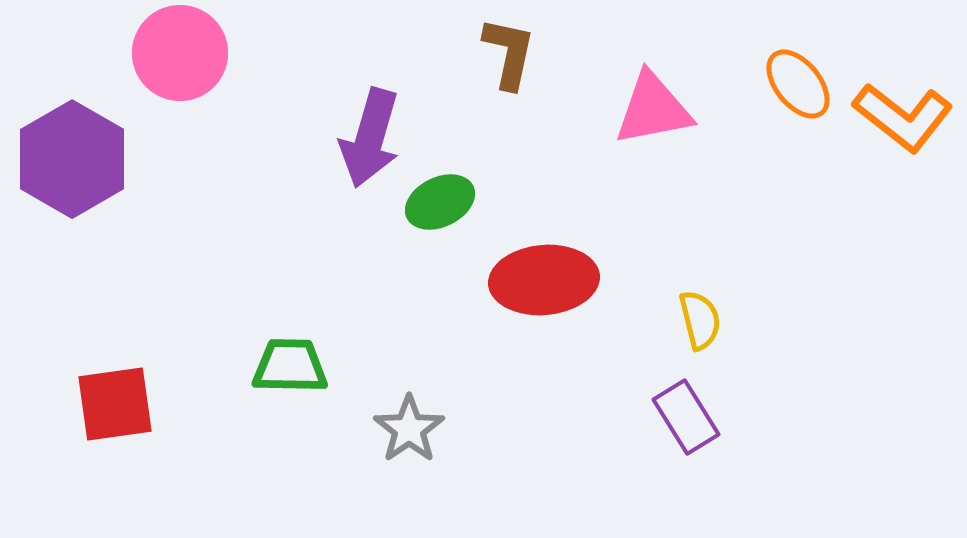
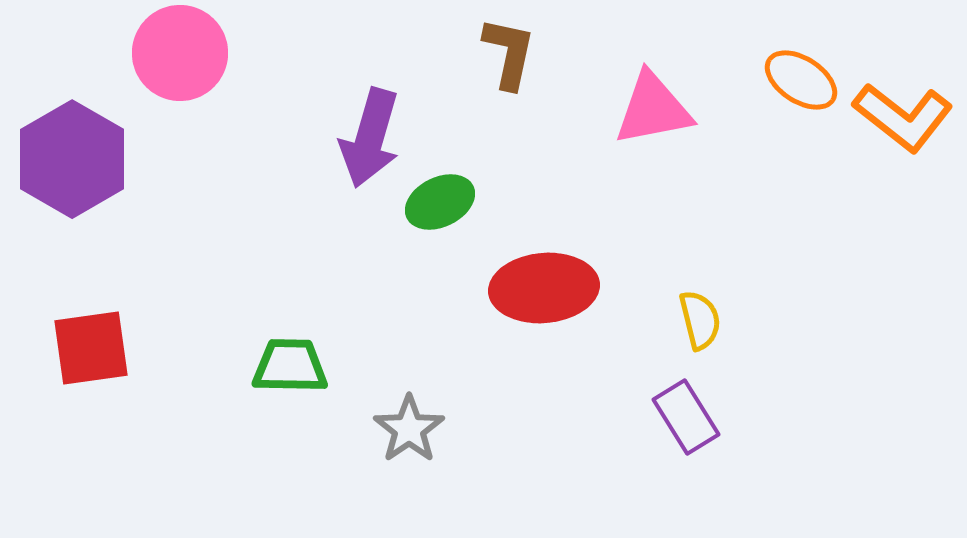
orange ellipse: moved 3 px right, 4 px up; rotated 18 degrees counterclockwise
red ellipse: moved 8 px down
red square: moved 24 px left, 56 px up
